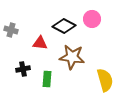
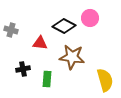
pink circle: moved 2 px left, 1 px up
